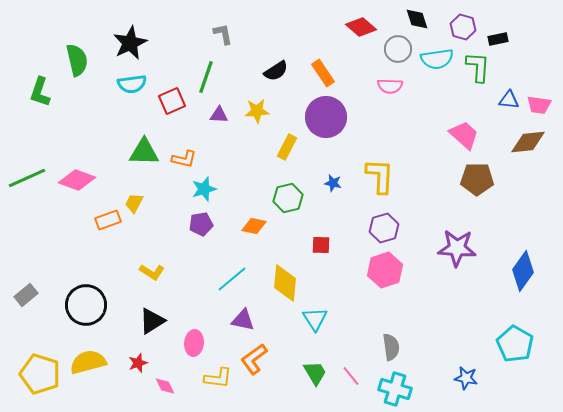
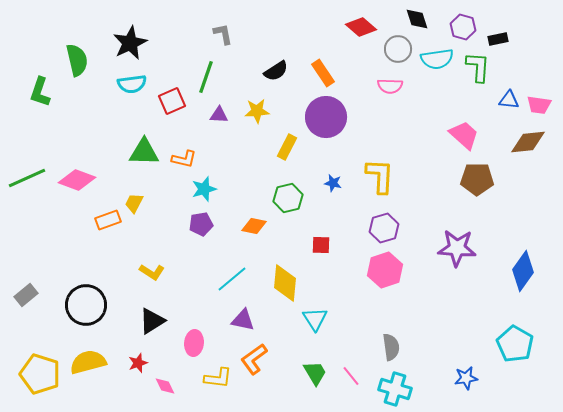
blue star at (466, 378): rotated 20 degrees counterclockwise
